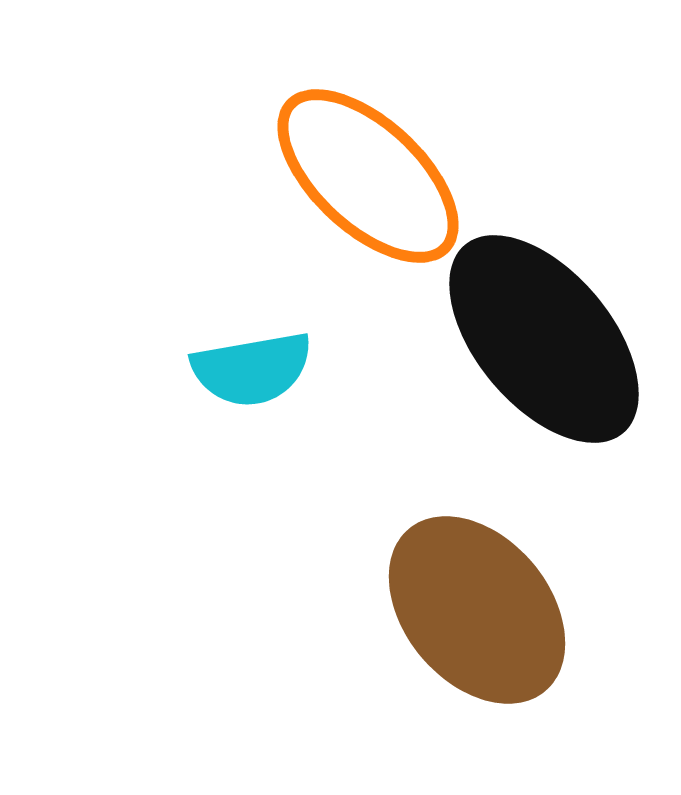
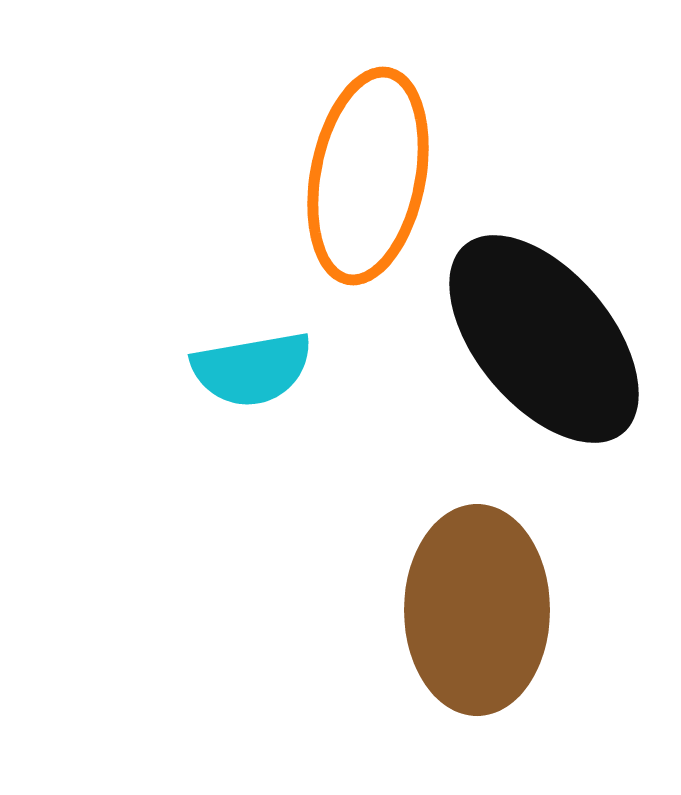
orange ellipse: rotated 58 degrees clockwise
brown ellipse: rotated 40 degrees clockwise
